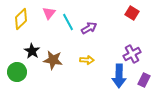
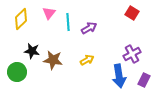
cyan line: rotated 24 degrees clockwise
black star: rotated 21 degrees counterclockwise
yellow arrow: rotated 32 degrees counterclockwise
blue arrow: rotated 10 degrees counterclockwise
